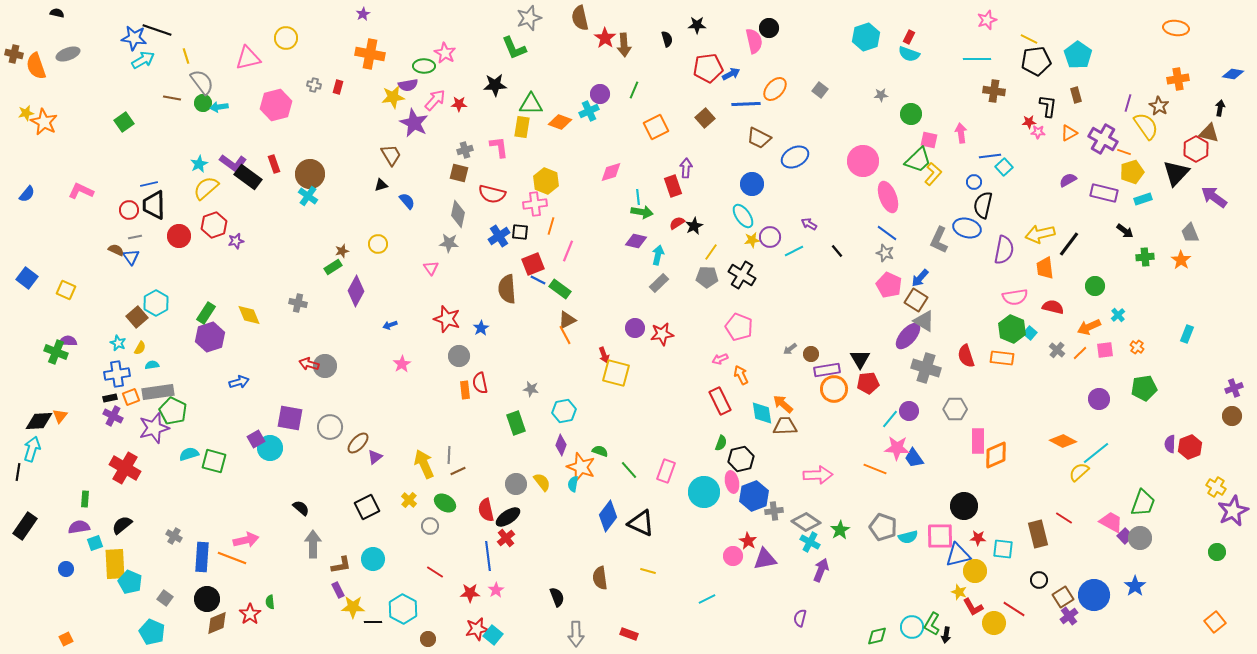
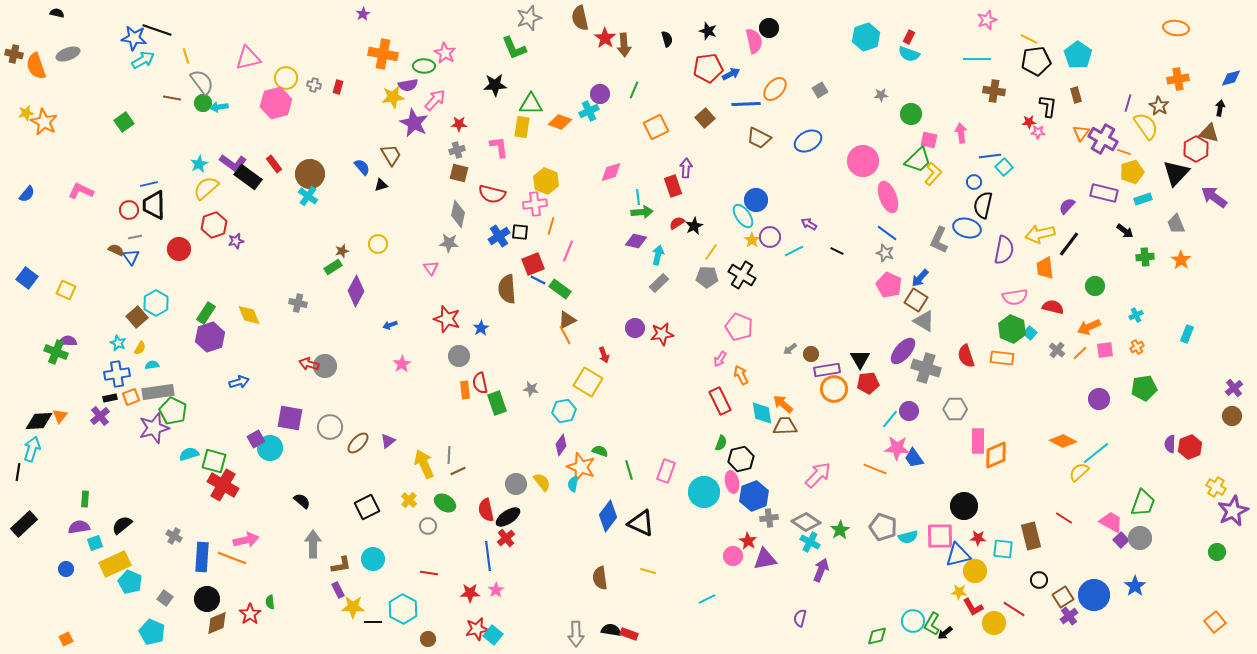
black star at (697, 25): moved 11 px right, 6 px down; rotated 18 degrees clockwise
yellow circle at (286, 38): moved 40 px down
orange cross at (370, 54): moved 13 px right
blue diamond at (1233, 74): moved 2 px left, 4 px down; rotated 25 degrees counterclockwise
gray square at (820, 90): rotated 21 degrees clockwise
red star at (459, 104): moved 20 px down
pink hexagon at (276, 105): moved 2 px up
orange triangle at (1069, 133): moved 12 px right; rotated 24 degrees counterclockwise
gray cross at (465, 150): moved 8 px left
blue ellipse at (795, 157): moved 13 px right, 16 px up
red rectangle at (274, 164): rotated 18 degrees counterclockwise
purple semicircle at (1068, 180): moved 1 px left, 26 px down; rotated 18 degrees counterclockwise
blue circle at (752, 184): moved 4 px right, 16 px down
blue semicircle at (407, 201): moved 45 px left, 34 px up
green arrow at (642, 212): rotated 15 degrees counterclockwise
gray trapezoid at (1190, 233): moved 14 px left, 9 px up
red circle at (179, 236): moved 13 px down
yellow star at (752, 240): rotated 28 degrees counterclockwise
black line at (837, 251): rotated 24 degrees counterclockwise
cyan cross at (1118, 315): moved 18 px right; rotated 16 degrees clockwise
purple ellipse at (908, 336): moved 5 px left, 15 px down
orange cross at (1137, 347): rotated 24 degrees clockwise
pink arrow at (720, 359): rotated 35 degrees counterclockwise
yellow square at (616, 373): moved 28 px left, 9 px down; rotated 16 degrees clockwise
purple cross at (1234, 388): rotated 18 degrees counterclockwise
purple cross at (113, 416): moved 13 px left; rotated 24 degrees clockwise
green rectangle at (516, 423): moved 19 px left, 20 px up
purple diamond at (561, 445): rotated 15 degrees clockwise
purple triangle at (375, 457): moved 13 px right, 16 px up
red cross at (125, 468): moved 98 px right, 17 px down
green line at (629, 470): rotated 24 degrees clockwise
pink arrow at (818, 475): rotated 44 degrees counterclockwise
black semicircle at (301, 508): moved 1 px right, 7 px up
gray cross at (774, 511): moved 5 px left, 7 px down
black rectangle at (25, 526): moved 1 px left, 2 px up; rotated 12 degrees clockwise
gray circle at (430, 526): moved 2 px left
brown rectangle at (1038, 534): moved 7 px left, 2 px down
purple square at (1125, 536): moved 4 px left, 4 px down
yellow rectangle at (115, 564): rotated 68 degrees clockwise
red line at (435, 572): moved 6 px left, 1 px down; rotated 24 degrees counterclockwise
yellow star at (959, 592): rotated 14 degrees counterclockwise
black semicircle at (557, 597): moved 54 px right, 33 px down; rotated 60 degrees counterclockwise
cyan circle at (912, 627): moved 1 px right, 6 px up
black arrow at (946, 635): moved 1 px left, 2 px up; rotated 42 degrees clockwise
